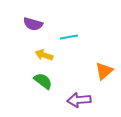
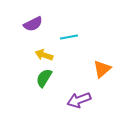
purple semicircle: rotated 42 degrees counterclockwise
orange triangle: moved 2 px left, 2 px up
green semicircle: moved 1 px right, 3 px up; rotated 96 degrees counterclockwise
purple arrow: rotated 15 degrees counterclockwise
